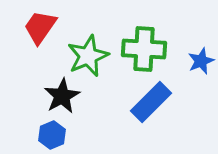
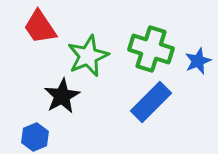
red trapezoid: rotated 69 degrees counterclockwise
green cross: moved 7 px right; rotated 15 degrees clockwise
blue star: moved 3 px left
blue hexagon: moved 17 px left, 2 px down
